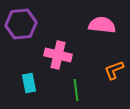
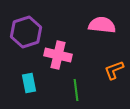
purple hexagon: moved 5 px right, 8 px down; rotated 12 degrees counterclockwise
